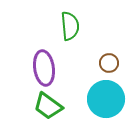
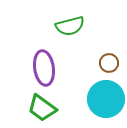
green semicircle: rotated 80 degrees clockwise
green trapezoid: moved 6 px left, 2 px down
